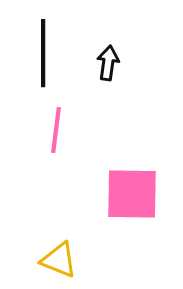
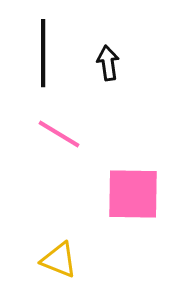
black arrow: rotated 16 degrees counterclockwise
pink line: moved 3 px right, 4 px down; rotated 66 degrees counterclockwise
pink square: moved 1 px right
